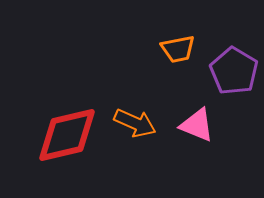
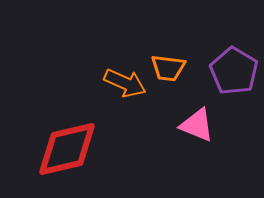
orange trapezoid: moved 10 px left, 19 px down; rotated 18 degrees clockwise
orange arrow: moved 10 px left, 40 px up
red diamond: moved 14 px down
